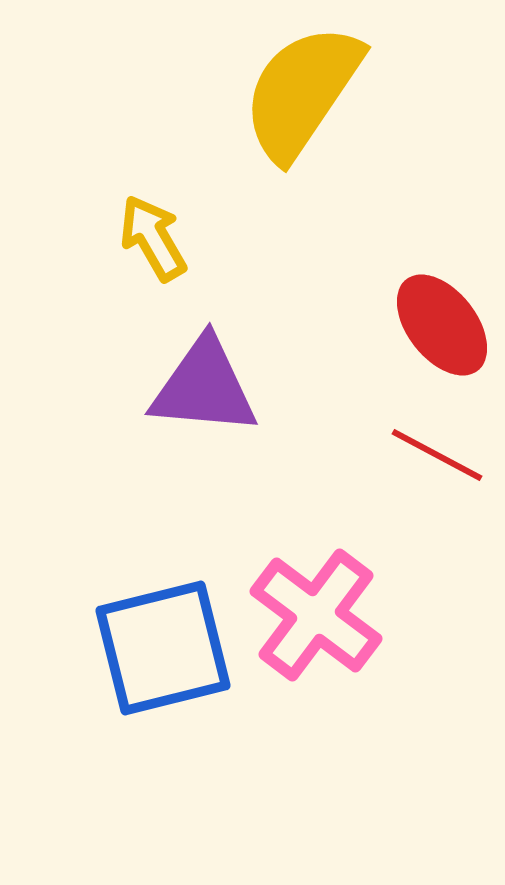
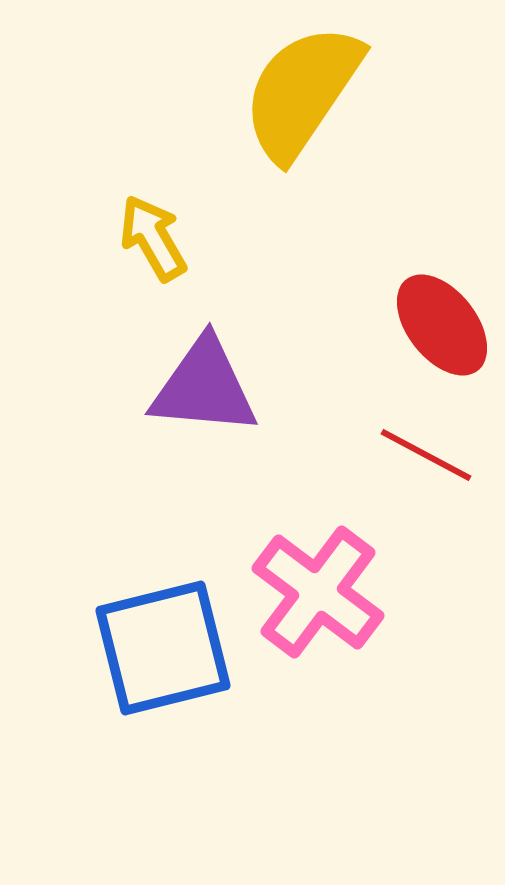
red line: moved 11 px left
pink cross: moved 2 px right, 23 px up
